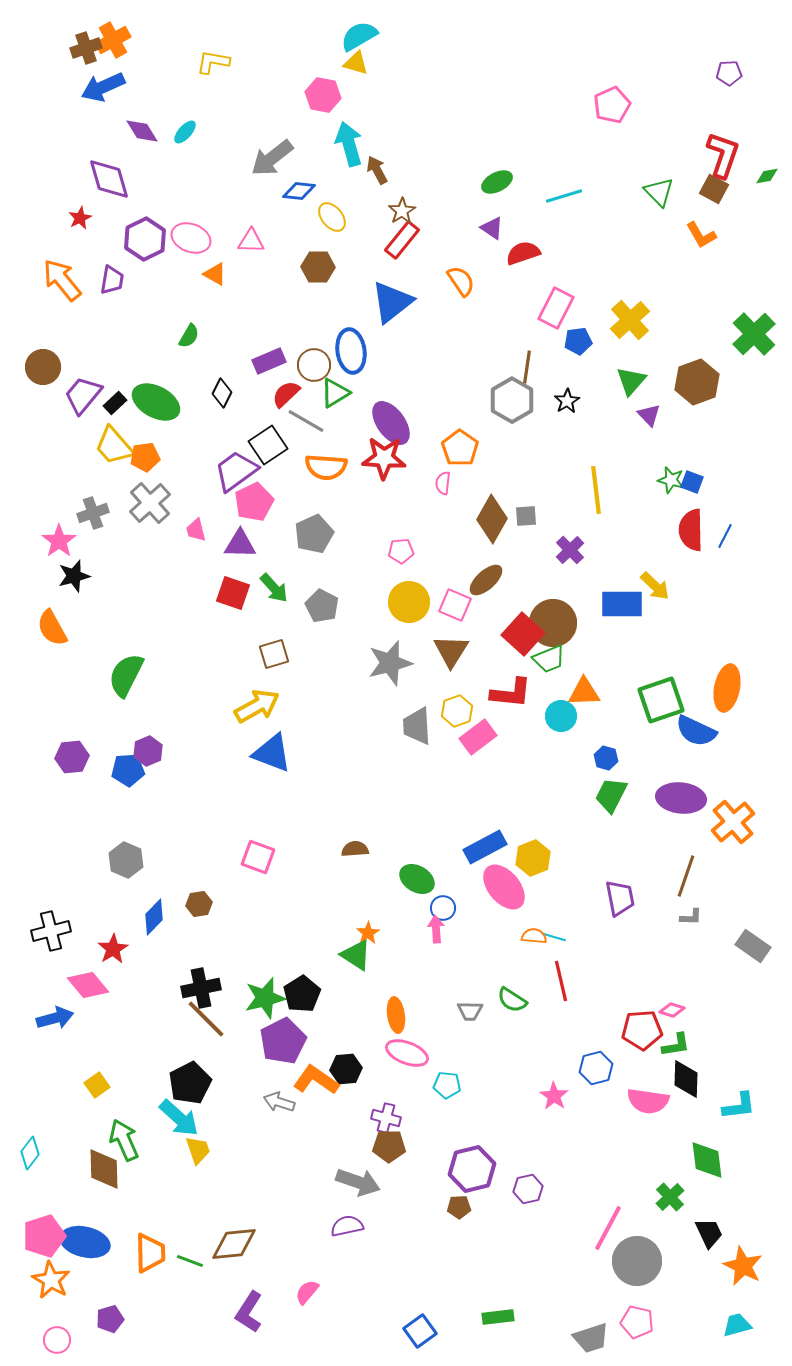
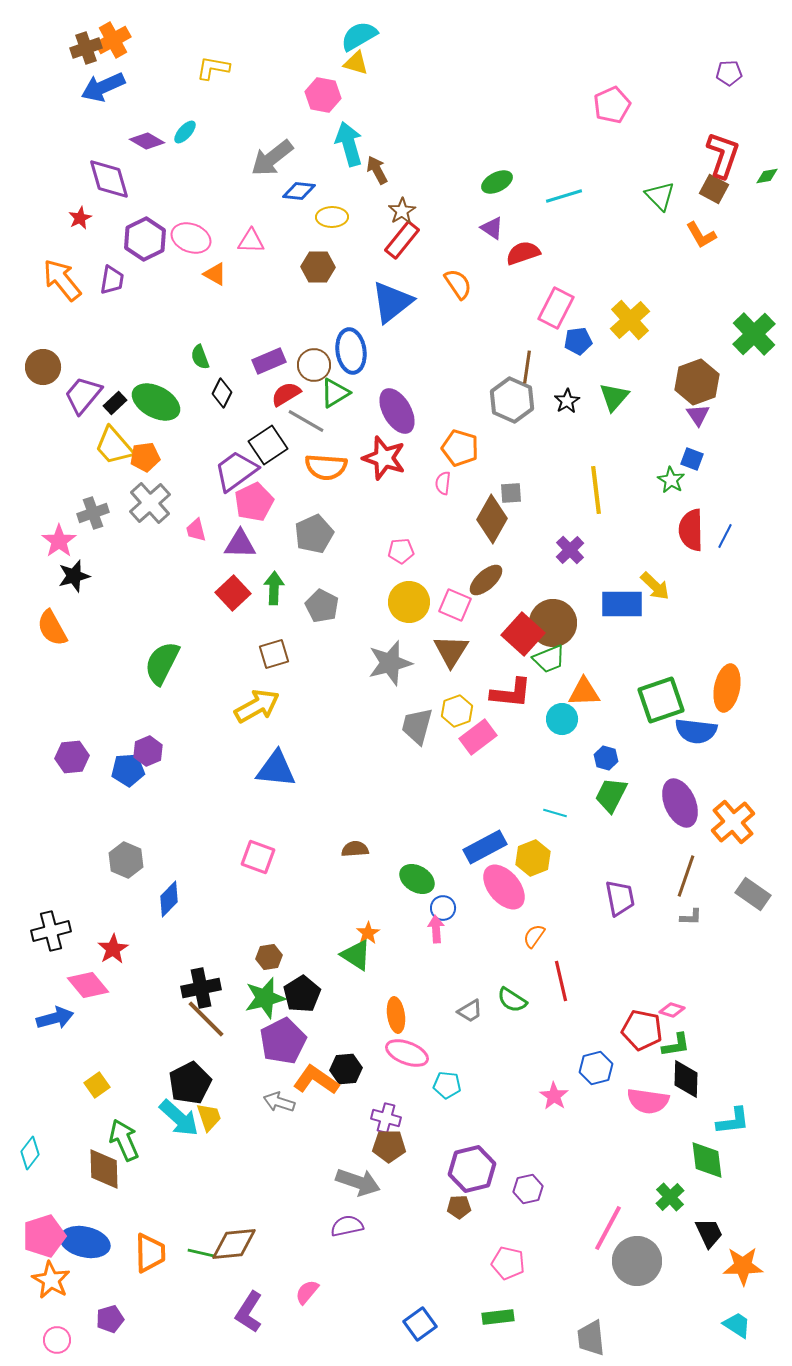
yellow L-shape at (213, 62): moved 6 px down
purple diamond at (142, 131): moved 5 px right, 10 px down; rotated 28 degrees counterclockwise
green triangle at (659, 192): moved 1 px right, 4 px down
yellow ellipse at (332, 217): rotated 52 degrees counterclockwise
orange semicircle at (461, 281): moved 3 px left, 3 px down
green semicircle at (189, 336): moved 11 px right, 21 px down; rotated 130 degrees clockwise
green triangle at (631, 381): moved 17 px left, 16 px down
red semicircle at (286, 394): rotated 12 degrees clockwise
gray hexagon at (512, 400): rotated 6 degrees counterclockwise
purple triangle at (649, 415): moved 49 px right; rotated 10 degrees clockwise
purple ellipse at (391, 423): moved 6 px right, 12 px up; rotated 6 degrees clockwise
orange pentagon at (460, 448): rotated 18 degrees counterclockwise
red star at (384, 458): rotated 15 degrees clockwise
green star at (671, 480): rotated 16 degrees clockwise
blue square at (692, 482): moved 23 px up
gray square at (526, 516): moved 15 px left, 23 px up
green arrow at (274, 588): rotated 136 degrees counterclockwise
red square at (233, 593): rotated 28 degrees clockwise
green semicircle at (126, 675): moved 36 px right, 12 px up
cyan circle at (561, 716): moved 1 px right, 3 px down
gray trapezoid at (417, 726): rotated 18 degrees clockwise
blue semicircle at (696, 731): rotated 18 degrees counterclockwise
blue triangle at (272, 753): moved 4 px right, 16 px down; rotated 15 degrees counterclockwise
purple ellipse at (681, 798): moved 1 px left, 5 px down; rotated 60 degrees clockwise
brown hexagon at (199, 904): moved 70 px right, 53 px down
blue diamond at (154, 917): moved 15 px right, 18 px up
orange semicircle at (534, 936): rotated 60 degrees counterclockwise
cyan line at (554, 937): moved 1 px right, 124 px up
gray rectangle at (753, 946): moved 52 px up
gray trapezoid at (470, 1011): rotated 32 degrees counterclockwise
red pentagon at (642, 1030): rotated 15 degrees clockwise
cyan L-shape at (739, 1106): moved 6 px left, 15 px down
yellow trapezoid at (198, 1150): moved 11 px right, 33 px up
green line at (190, 1261): moved 11 px right, 8 px up; rotated 8 degrees counterclockwise
orange star at (743, 1266): rotated 27 degrees counterclockwise
pink pentagon at (637, 1322): moved 129 px left, 59 px up
cyan trapezoid at (737, 1325): rotated 48 degrees clockwise
blue square at (420, 1331): moved 7 px up
gray trapezoid at (591, 1338): rotated 102 degrees clockwise
